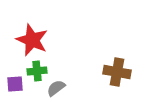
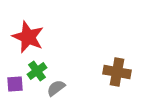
red star: moved 4 px left, 3 px up
green cross: rotated 30 degrees counterclockwise
